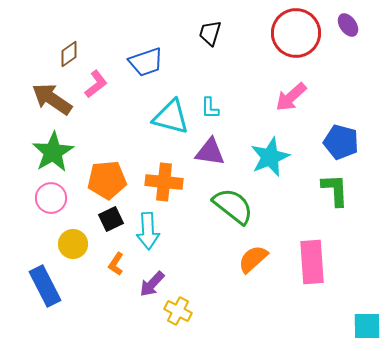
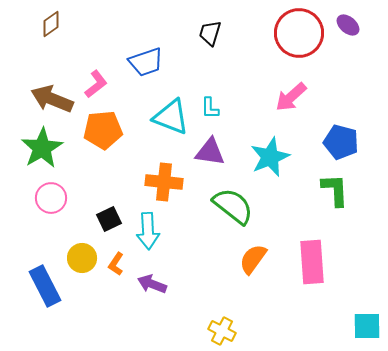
purple ellipse: rotated 15 degrees counterclockwise
red circle: moved 3 px right
brown diamond: moved 18 px left, 30 px up
brown arrow: rotated 12 degrees counterclockwise
cyan triangle: rotated 6 degrees clockwise
green star: moved 11 px left, 4 px up
orange pentagon: moved 4 px left, 50 px up
black square: moved 2 px left
yellow circle: moved 9 px right, 14 px down
orange semicircle: rotated 12 degrees counterclockwise
purple arrow: rotated 68 degrees clockwise
yellow cross: moved 44 px right, 20 px down
